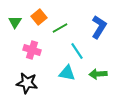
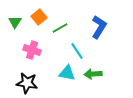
green arrow: moved 5 px left
